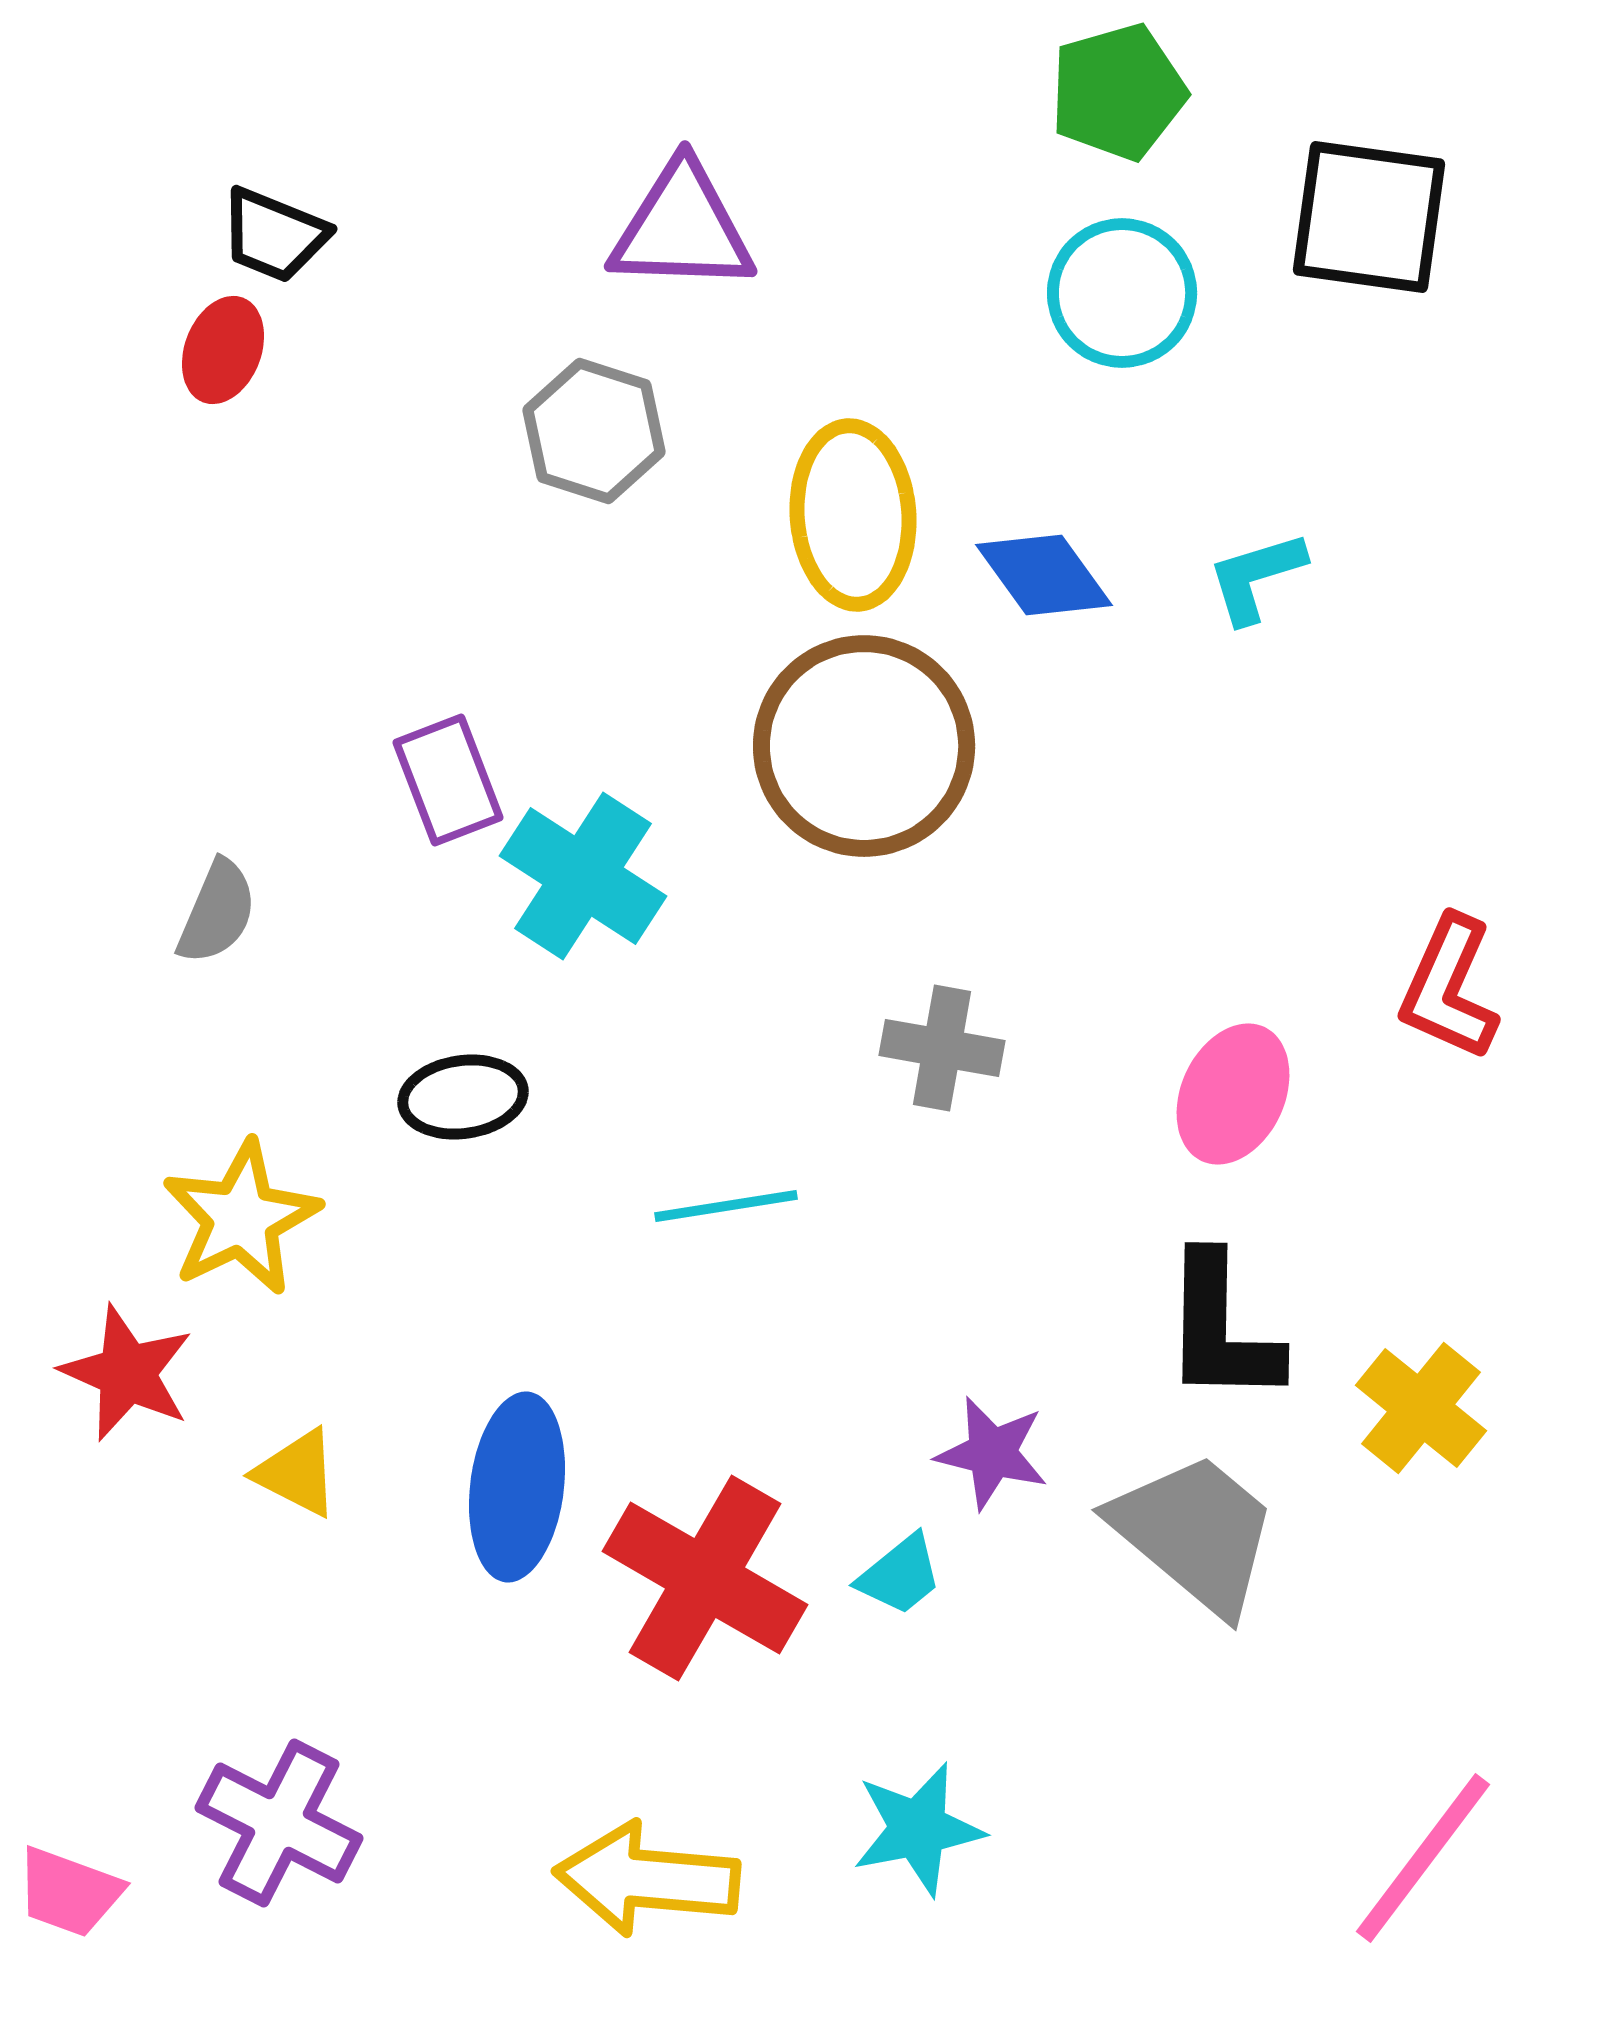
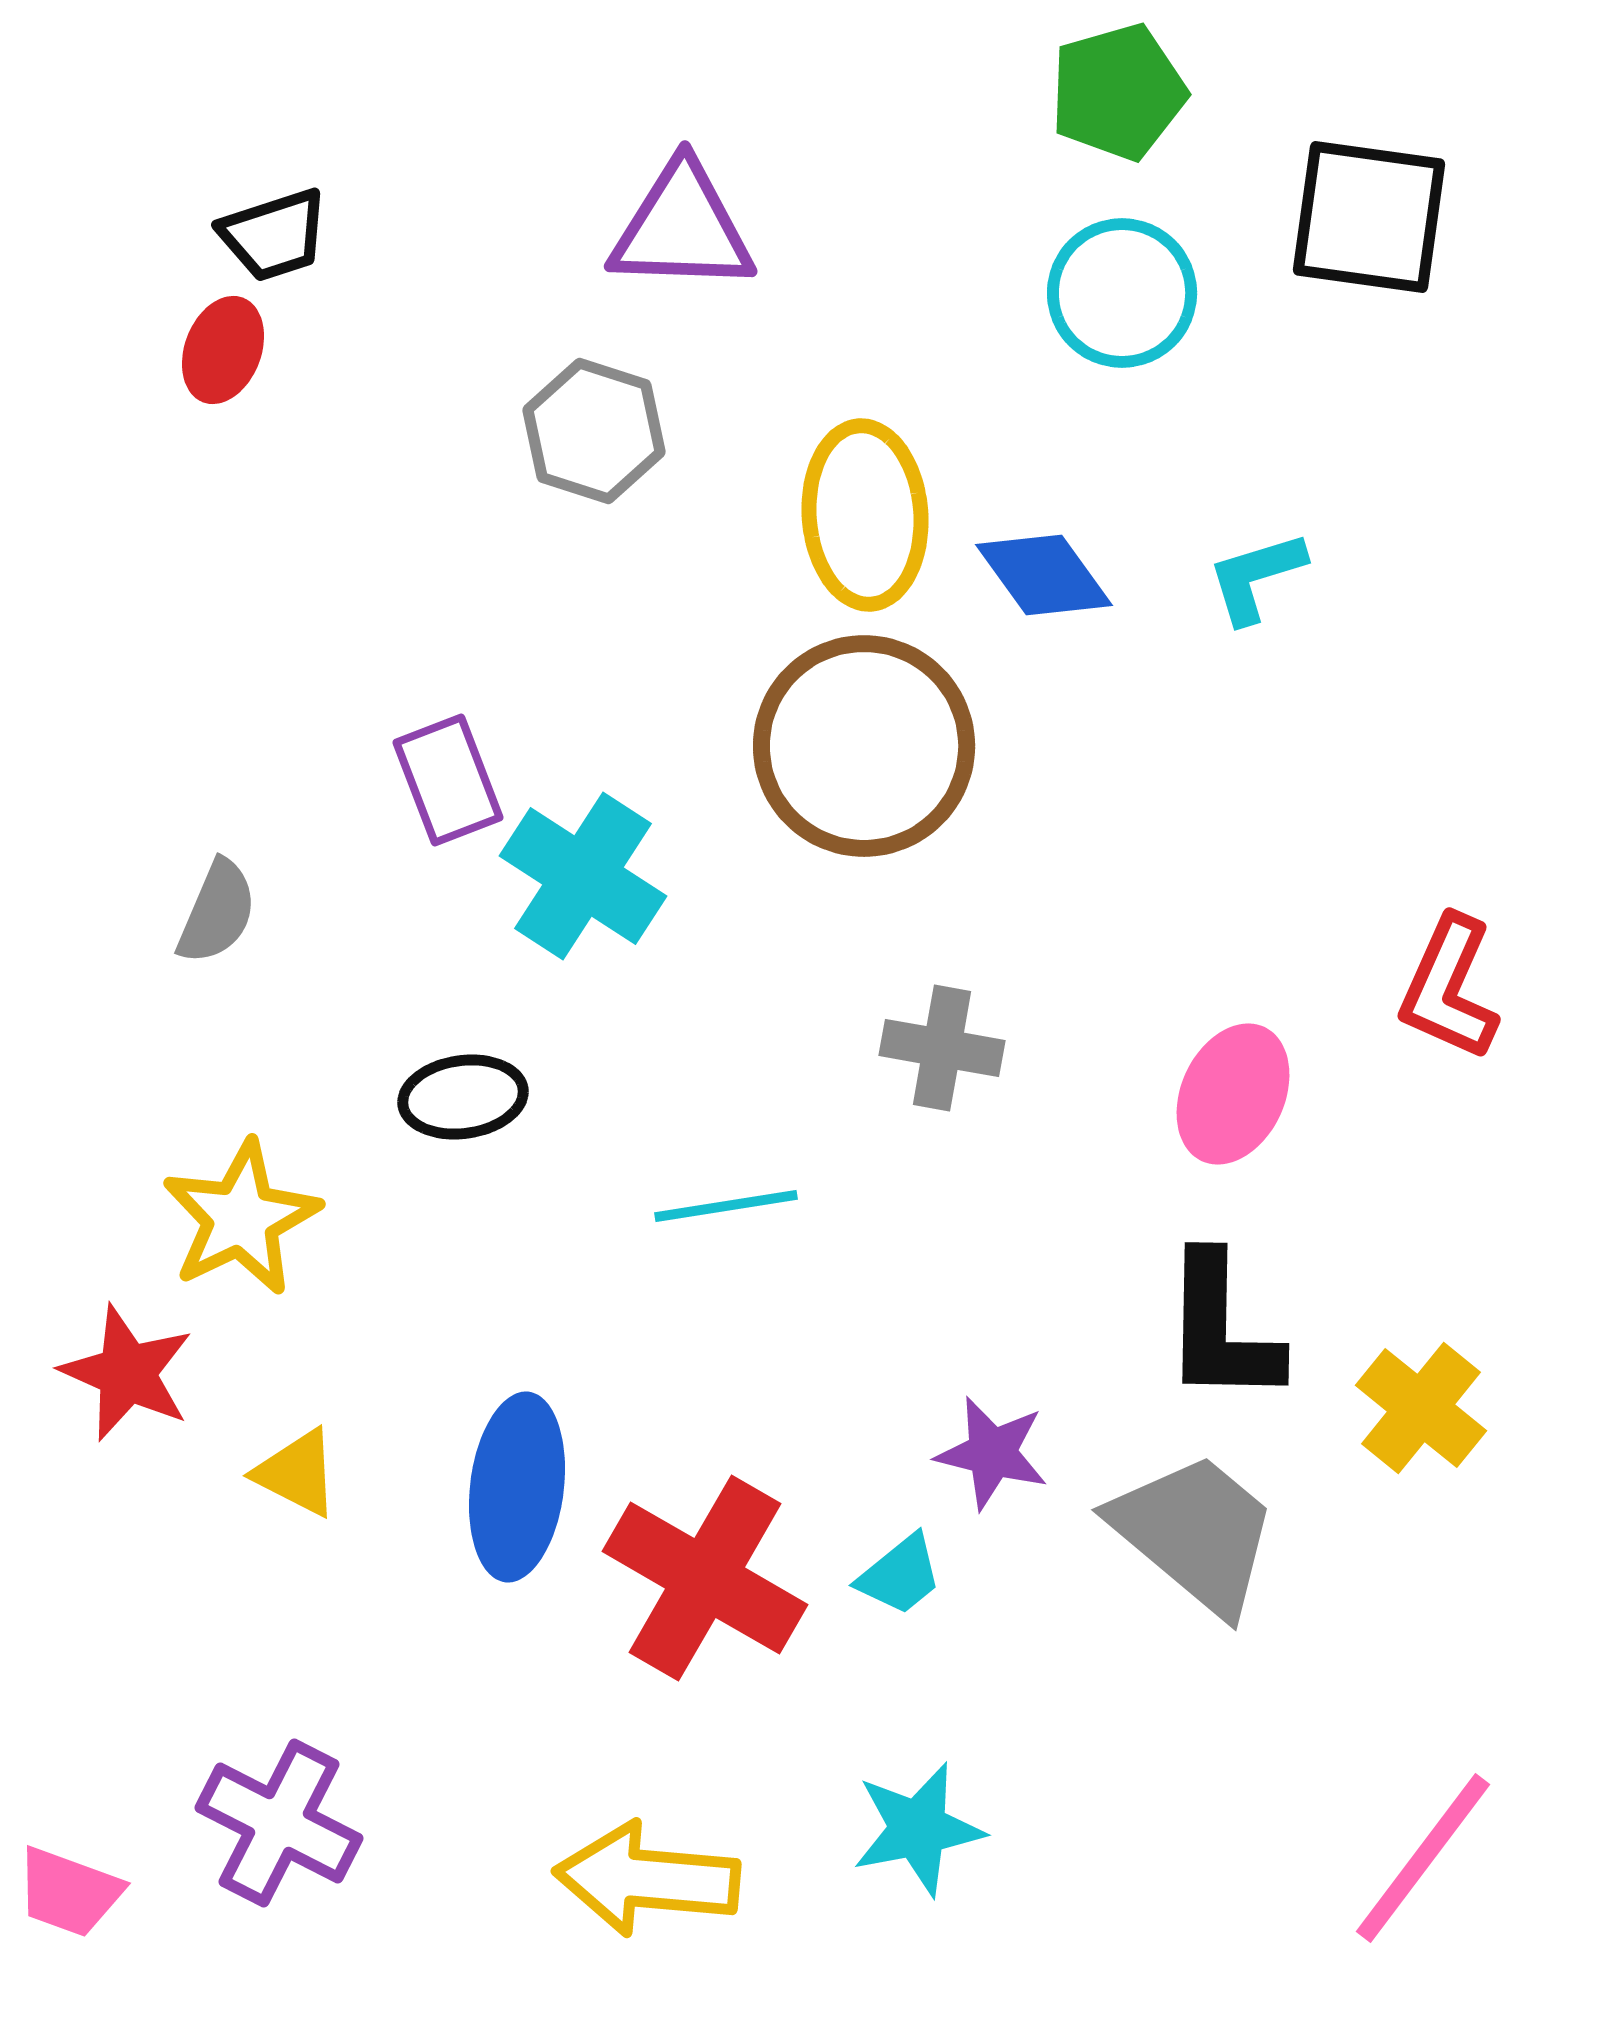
black trapezoid: rotated 40 degrees counterclockwise
yellow ellipse: moved 12 px right
